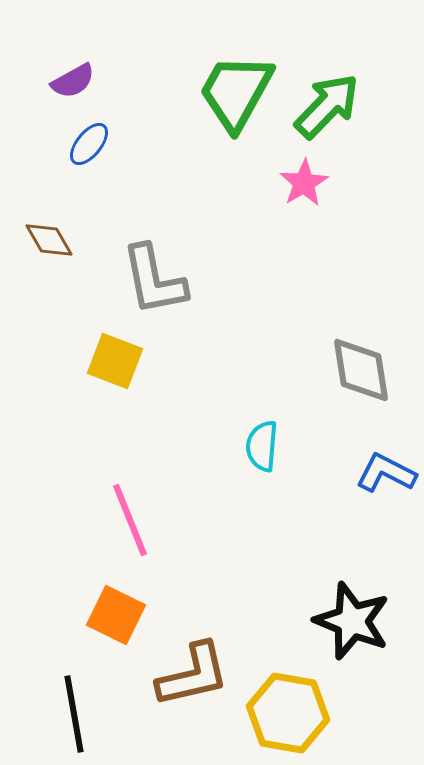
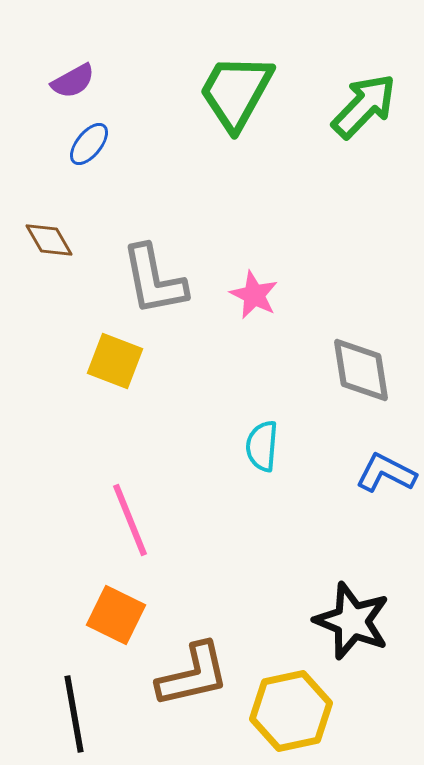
green arrow: moved 37 px right
pink star: moved 50 px left, 112 px down; rotated 15 degrees counterclockwise
yellow hexagon: moved 3 px right, 2 px up; rotated 22 degrees counterclockwise
